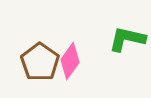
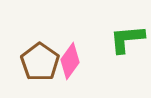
green L-shape: rotated 18 degrees counterclockwise
